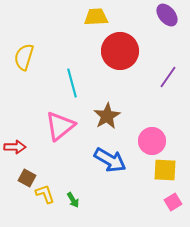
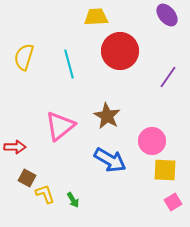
cyan line: moved 3 px left, 19 px up
brown star: rotated 12 degrees counterclockwise
